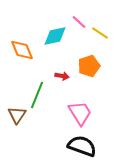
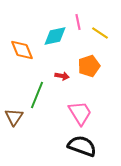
pink line: moved 1 px left; rotated 35 degrees clockwise
brown triangle: moved 3 px left, 2 px down
